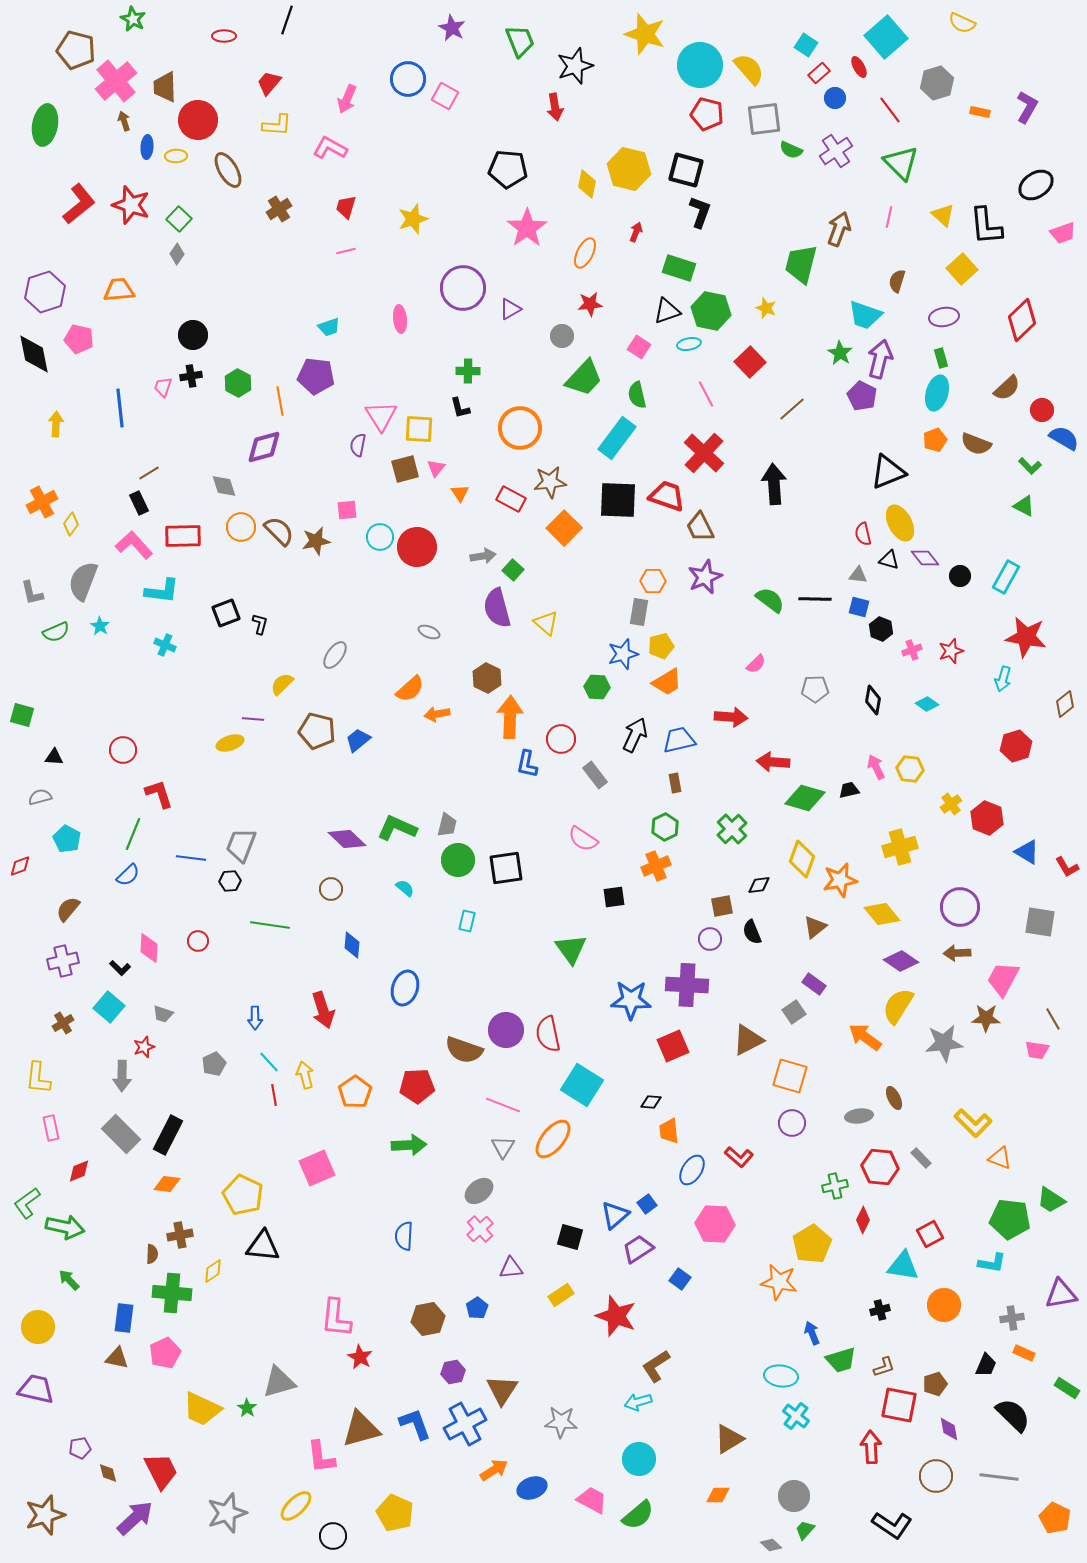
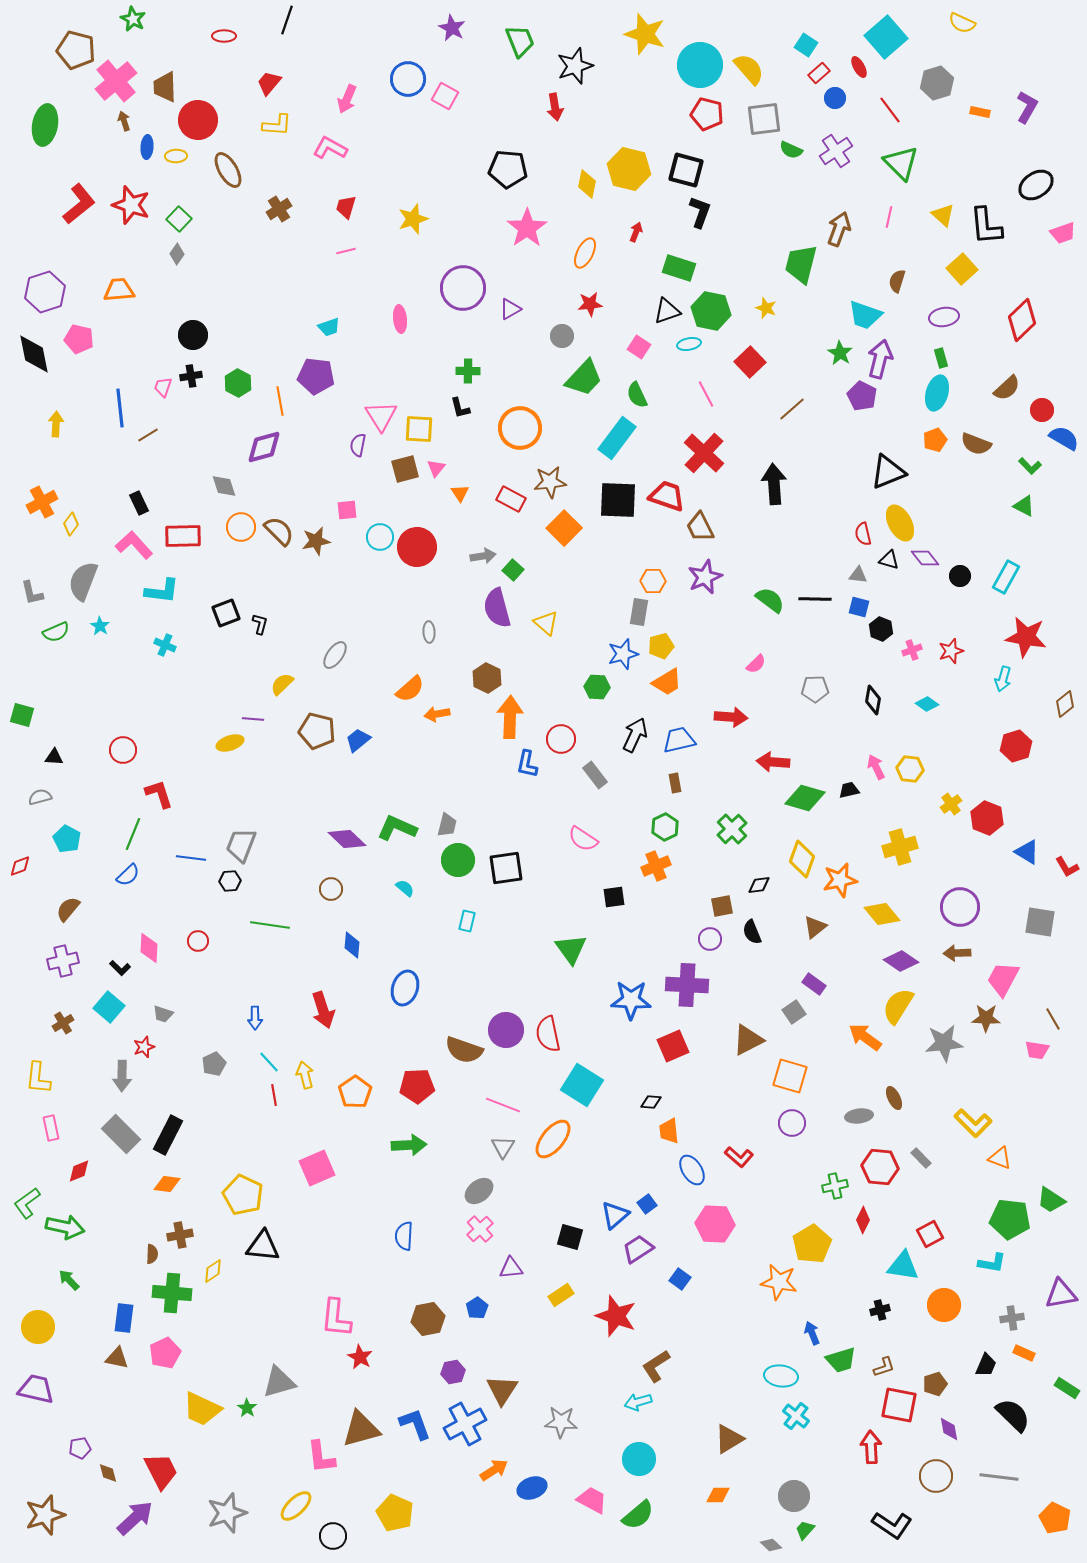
green semicircle at (637, 395): rotated 12 degrees counterclockwise
brown line at (149, 473): moved 1 px left, 38 px up
gray ellipse at (429, 632): rotated 65 degrees clockwise
blue ellipse at (692, 1170): rotated 64 degrees counterclockwise
